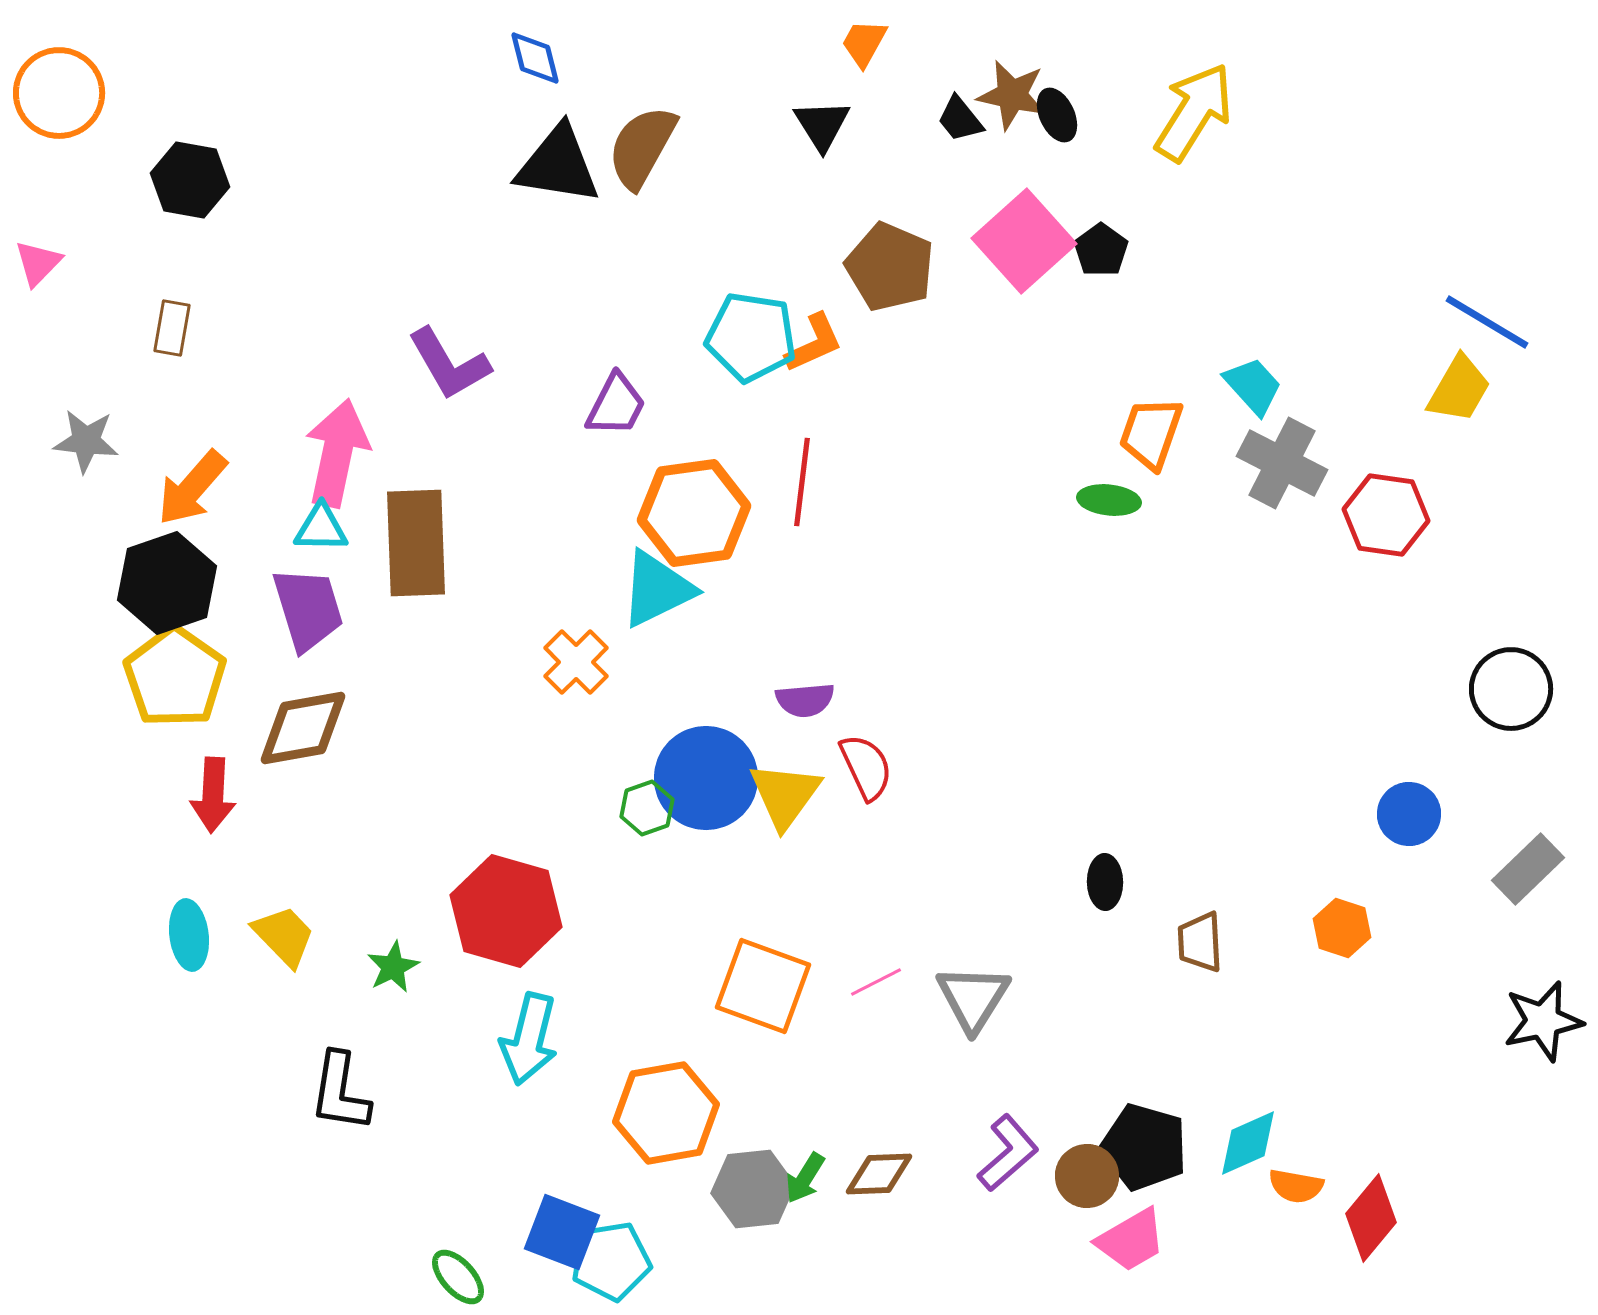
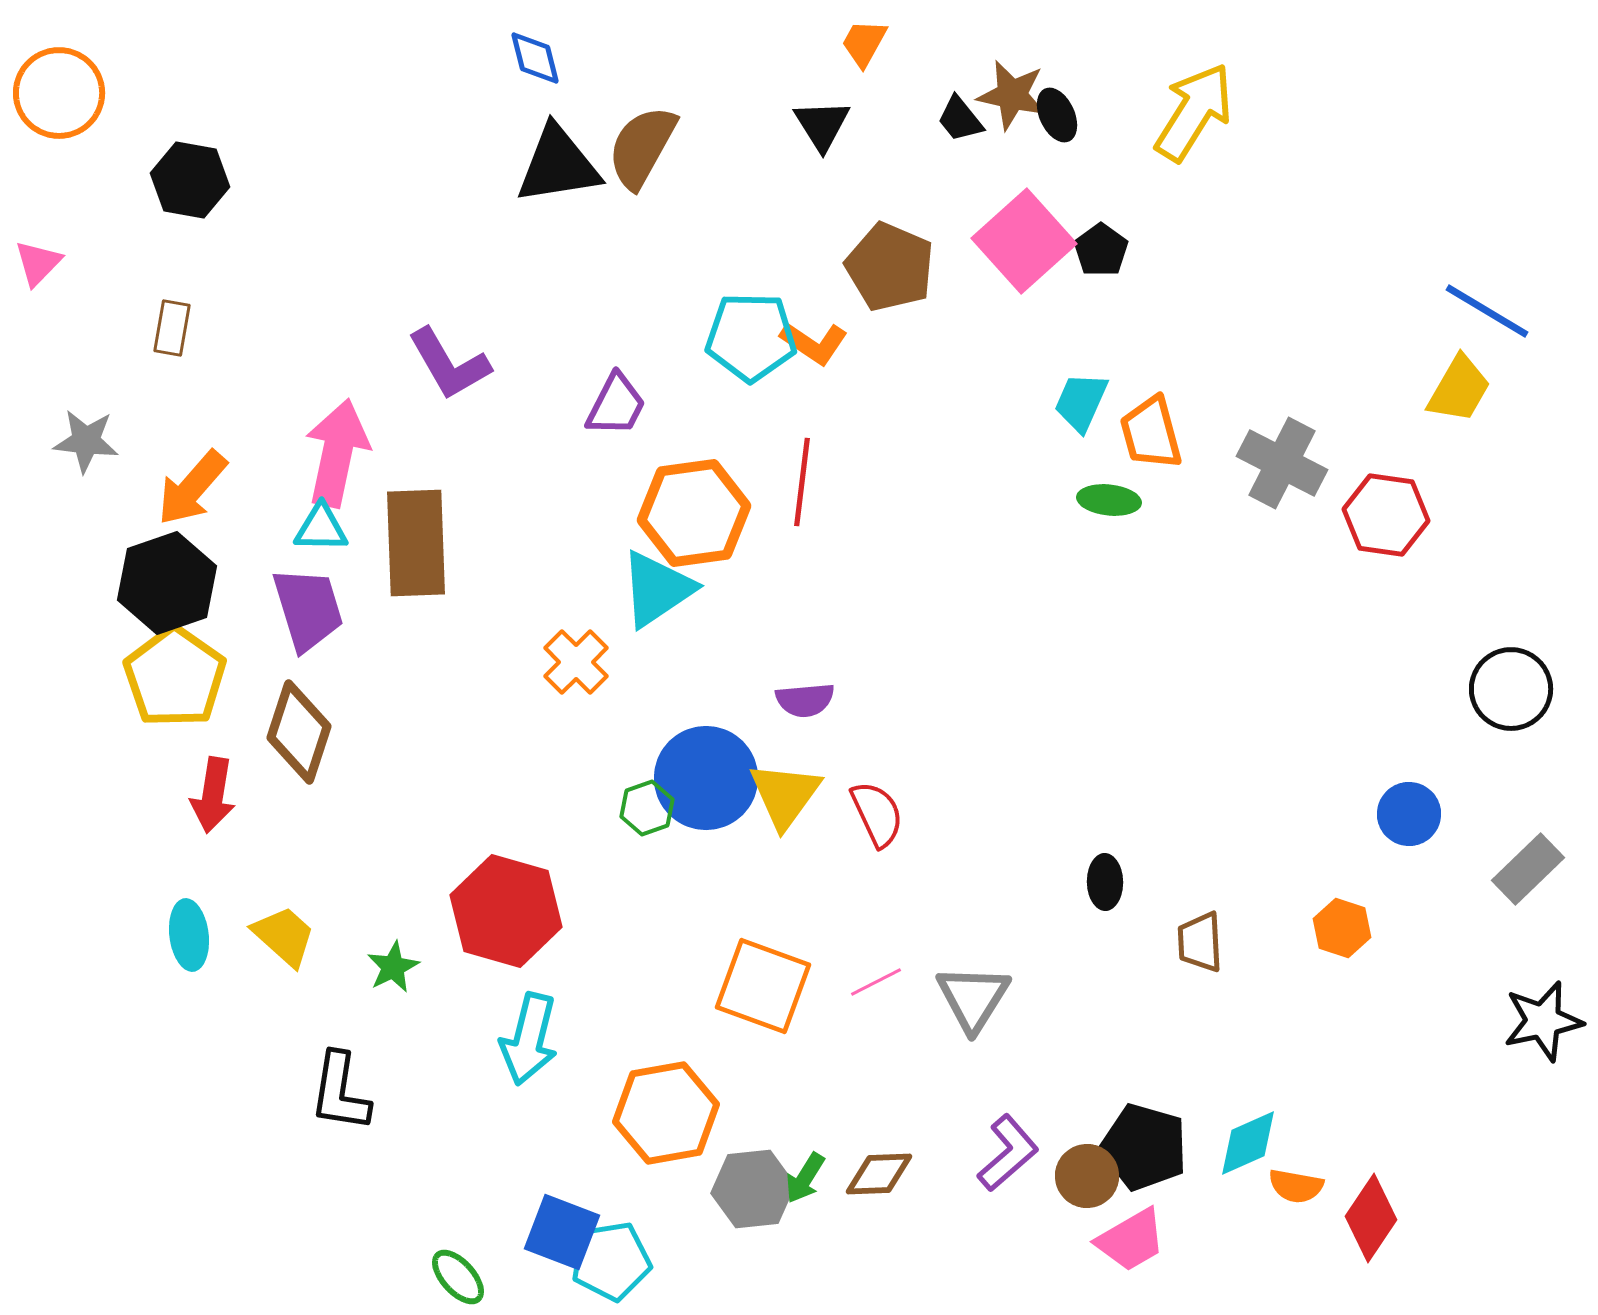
black triangle at (558, 165): rotated 18 degrees counterclockwise
blue line at (1487, 322): moved 11 px up
cyan pentagon at (751, 337): rotated 8 degrees counterclockwise
orange L-shape at (814, 343): rotated 58 degrees clockwise
cyan trapezoid at (1253, 386): moved 172 px left, 16 px down; rotated 114 degrees counterclockwise
orange trapezoid at (1151, 433): rotated 34 degrees counterclockwise
cyan triangle at (657, 589): rotated 8 degrees counterclockwise
brown diamond at (303, 728): moved 4 px left, 4 px down; rotated 62 degrees counterclockwise
red semicircle at (866, 767): moved 11 px right, 47 px down
red arrow at (213, 795): rotated 6 degrees clockwise
yellow trapezoid at (284, 936): rotated 4 degrees counterclockwise
red diamond at (1371, 1218): rotated 6 degrees counterclockwise
